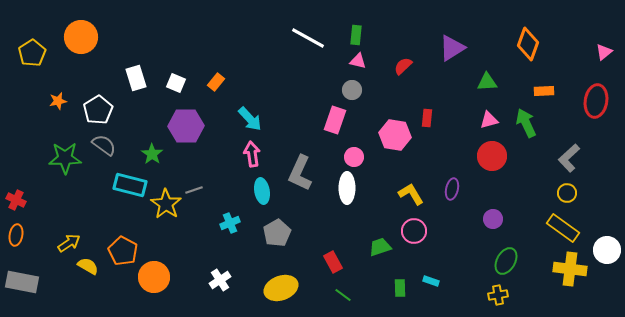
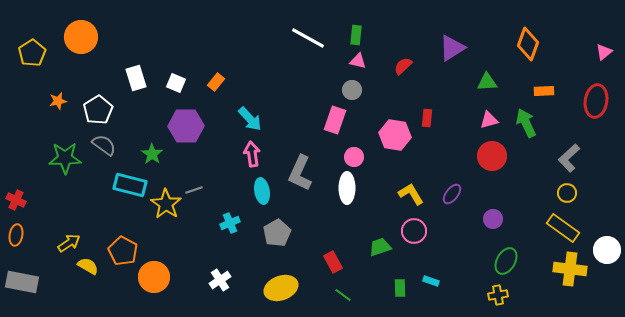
purple ellipse at (452, 189): moved 5 px down; rotated 25 degrees clockwise
